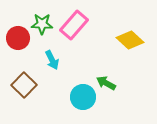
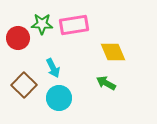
pink rectangle: rotated 40 degrees clockwise
yellow diamond: moved 17 px left, 12 px down; rotated 24 degrees clockwise
cyan arrow: moved 1 px right, 8 px down
cyan circle: moved 24 px left, 1 px down
